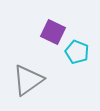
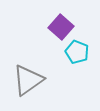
purple square: moved 8 px right, 5 px up; rotated 15 degrees clockwise
